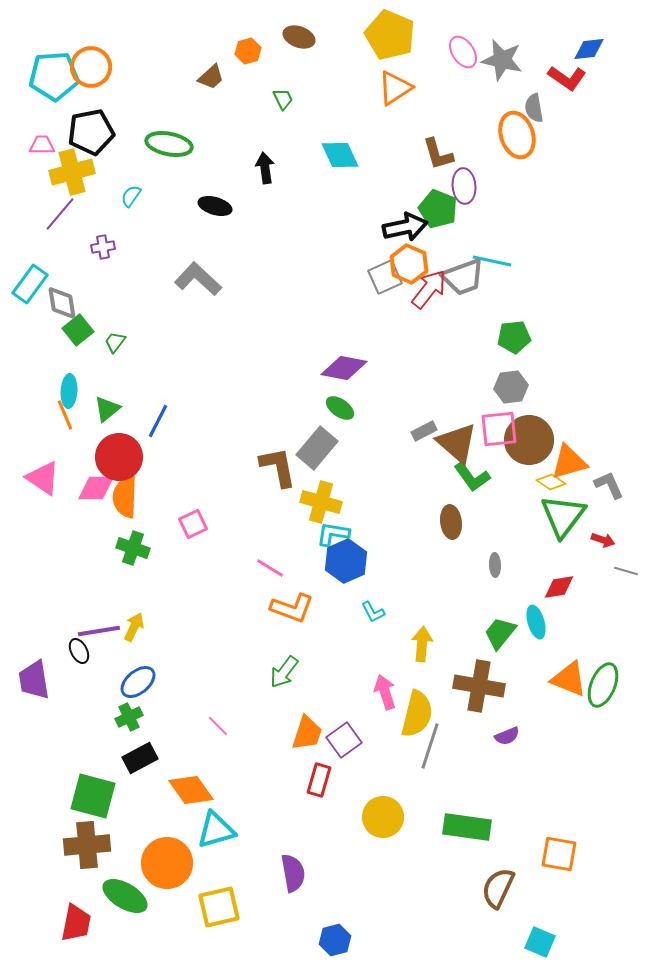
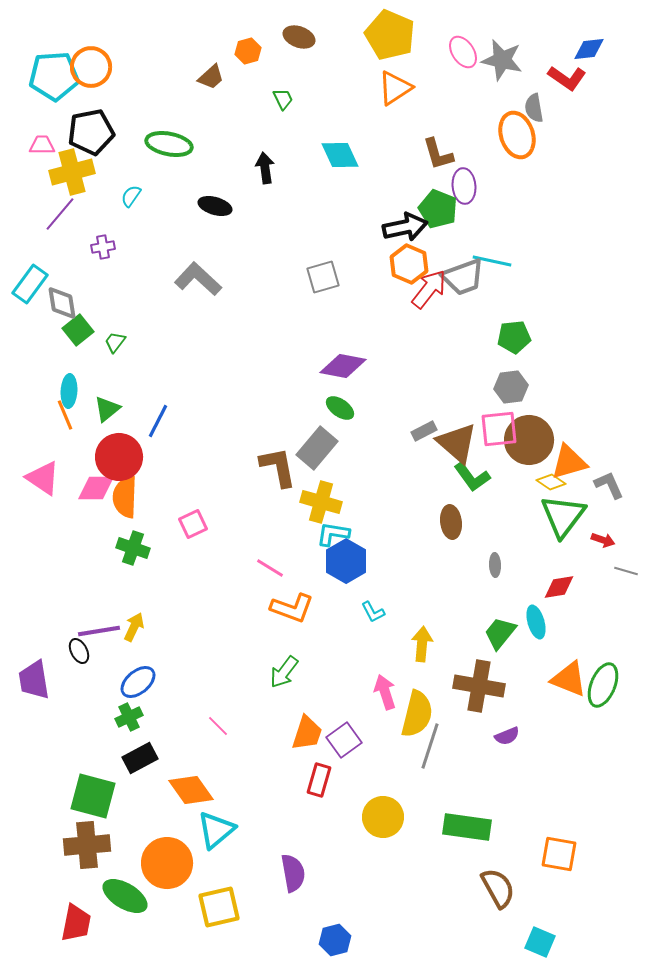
gray square at (385, 277): moved 62 px left; rotated 8 degrees clockwise
purple diamond at (344, 368): moved 1 px left, 2 px up
blue hexagon at (346, 561): rotated 6 degrees counterclockwise
cyan triangle at (216, 830): rotated 24 degrees counterclockwise
brown semicircle at (498, 888): rotated 126 degrees clockwise
